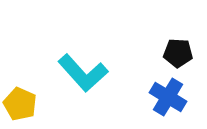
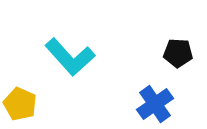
cyan L-shape: moved 13 px left, 16 px up
blue cross: moved 13 px left, 7 px down; rotated 24 degrees clockwise
